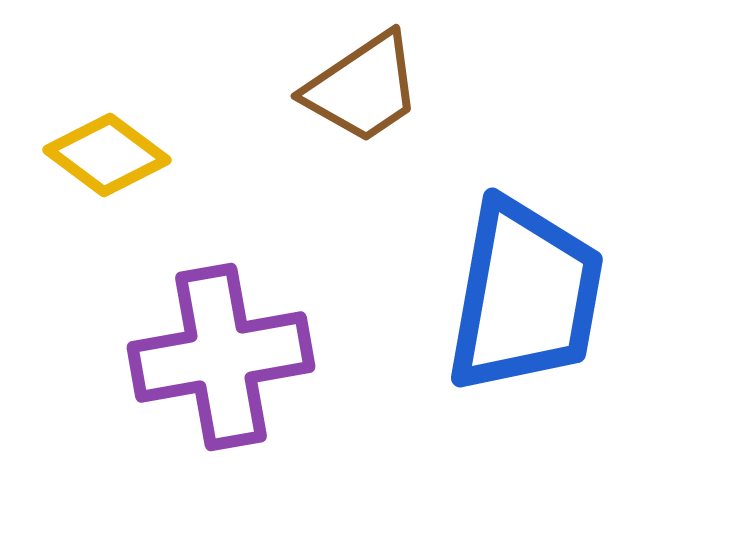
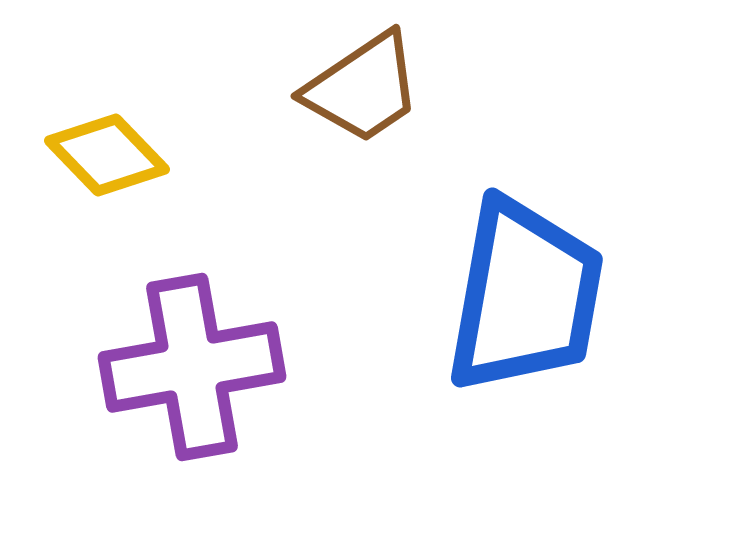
yellow diamond: rotated 9 degrees clockwise
purple cross: moved 29 px left, 10 px down
